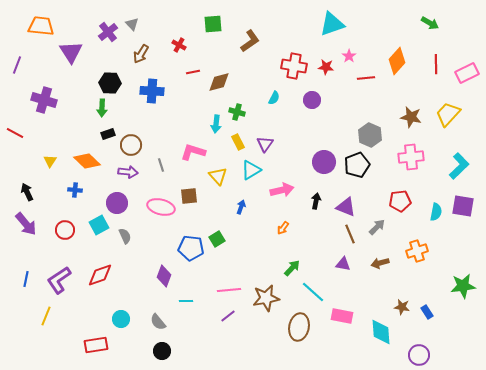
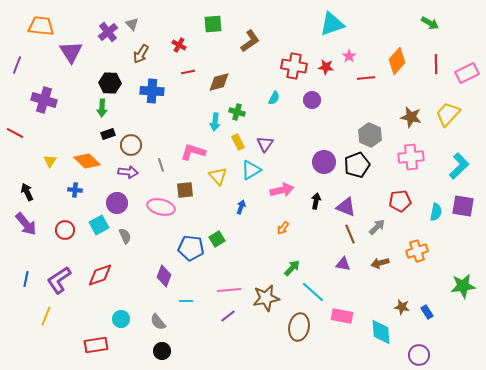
red line at (193, 72): moved 5 px left
cyan arrow at (216, 124): moved 1 px left, 2 px up
brown square at (189, 196): moved 4 px left, 6 px up
